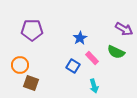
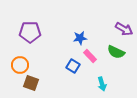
purple pentagon: moved 2 px left, 2 px down
blue star: rotated 24 degrees clockwise
pink rectangle: moved 2 px left, 2 px up
cyan arrow: moved 8 px right, 2 px up
